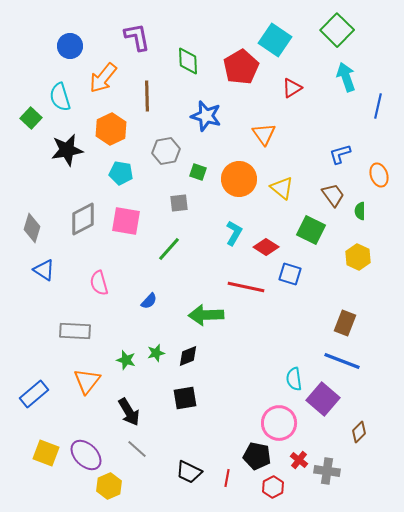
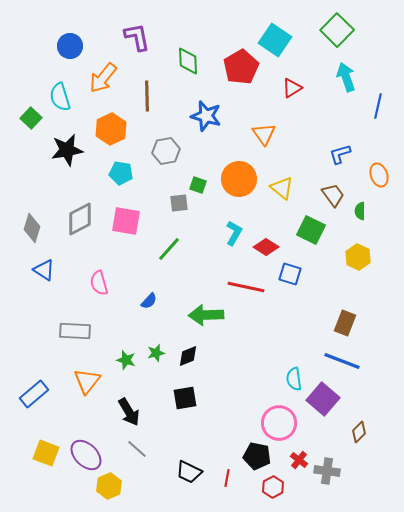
green square at (198, 172): moved 13 px down
gray diamond at (83, 219): moved 3 px left
